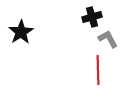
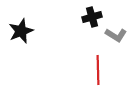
black star: moved 1 px up; rotated 10 degrees clockwise
gray L-shape: moved 8 px right, 4 px up; rotated 150 degrees clockwise
